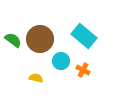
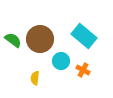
yellow semicircle: moved 1 px left; rotated 96 degrees counterclockwise
